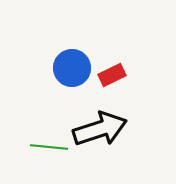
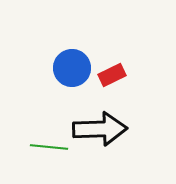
black arrow: rotated 16 degrees clockwise
